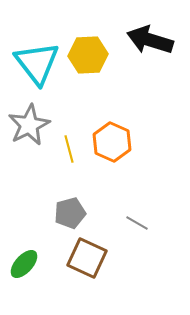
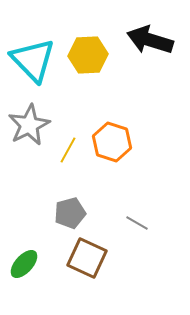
cyan triangle: moved 4 px left, 3 px up; rotated 6 degrees counterclockwise
orange hexagon: rotated 6 degrees counterclockwise
yellow line: moved 1 px left, 1 px down; rotated 44 degrees clockwise
